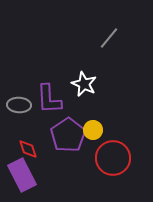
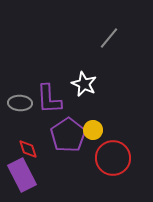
gray ellipse: moved 1 px right, 2 px up
